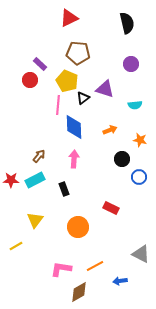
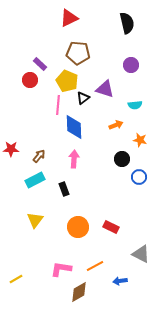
purple circle: moved 1 px down
orange arrow: moved 6 px right, 5 px up
red star: moved 31 px up
red rectangle: moved 19 px down
yellow line: moved 33 px down
